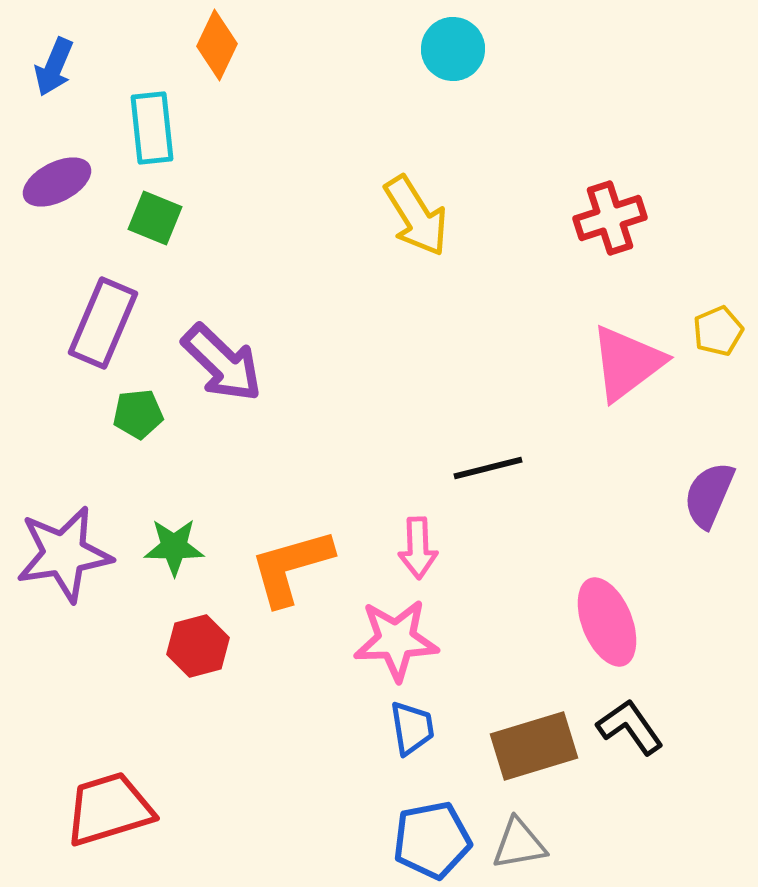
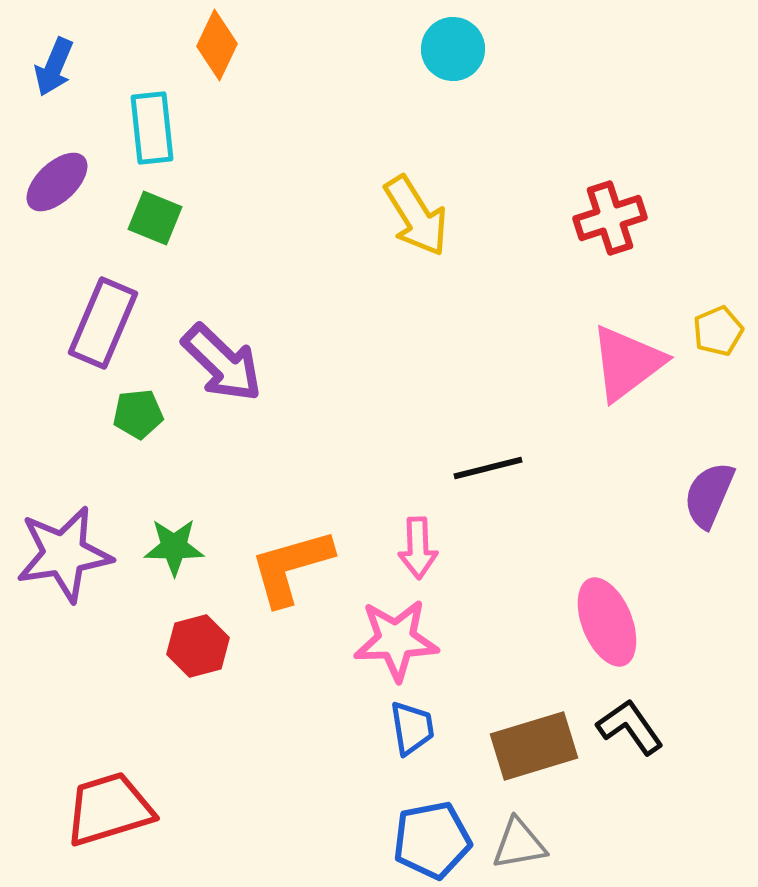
purple ellipse: rotated 16 degrees counterclockwise
